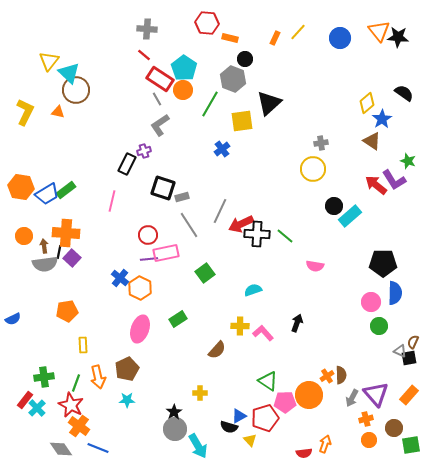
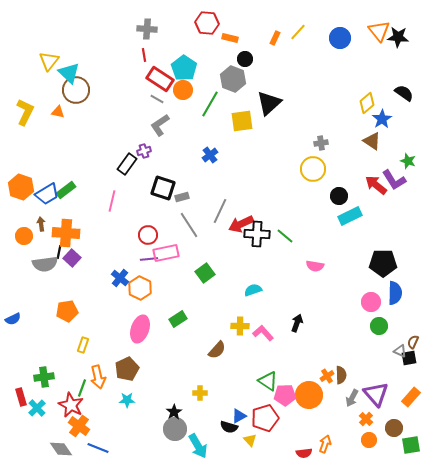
red line at (144, 55): rotated 40 degrees clockwise
gray line at (157, 99): rotated 32 degrees counterclockwise
blue cross at (222, 149): moved 12 px left, 6 px down
black rectangle at (127, 164): rotated 10 degrees clockwise
orange hexagon at (21, 187): rotated 10 degrees clockwise
black circle at (334, 206): moved 5 px right, 10 px up
cyan rectangle at (350, 216): rotated 15 degrees clockwise
brown arrow at (44, 246): moved 3 px left, 22 px up
yellow rectangle at (83, 345): rotated 21 degrees clockwise
green line at (76, 383): moved 6 px right, 5 px down
orange rectangle at (409, 395): moved 2 px right, 2 px down
red rectangle at (25, 400): moved 4 px left, 3 px up; rotated 54 degrees counterclockwise
pink pentagon at (285, 402): moved 7 px up
orange cross at (366, 419): rotated 32 degrees counterclockwise
